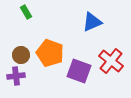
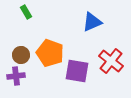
purple square: moved 2 px left; rotated 10 degrees counterclockwise
